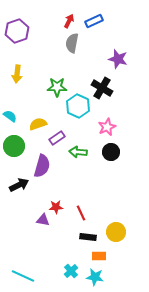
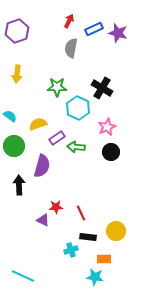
blue rectangle: moved 8 px down
gray semicircle: moved 1 px left, 5 px down
purple star: moved 26 px up
cyan hexagon: moved 2 px down
green arrow: moved 2 px left, 5 px up
black arrow: rotated 66 degrees counterclockwise
purple triangle: rotated 16 degrees clockwise
yellow circle: moved 1 px up
orange rectangle: moved 5 px right, 3 px down
cyan cross: moved 21 px up; rotated 24 degrees clockwise
